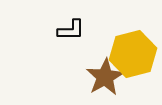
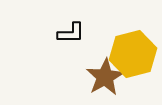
black L-shape: moved 3 px down
